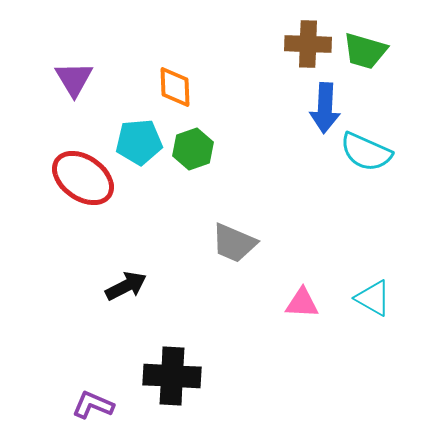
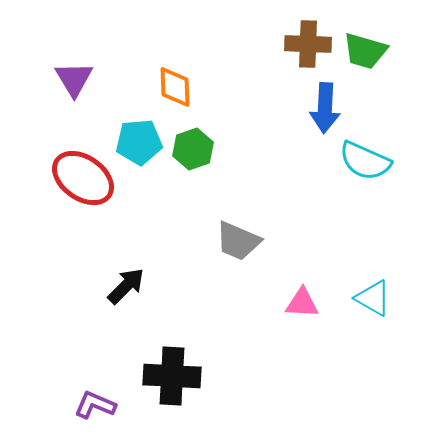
cyan semicircle: moved 1 px left, 9 px down
gray trapezoid: moved 4 px right, 2 px up
black arrow: rotated 18 degrees counterclockwise
purple L-shape: moved 2 px right
